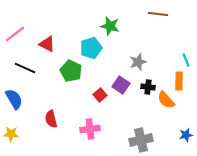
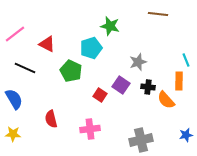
red square: rotated 16 degrees counterclockwise
yellow star: moved 2 px right
